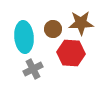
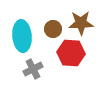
cyan ellipse: moved 2 px left, 1 px up
